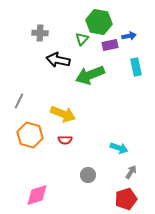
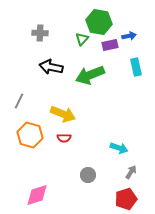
black arrow: moved 7 px left, 7 px down
red semicircle: moved 1 px left, 2 px up
